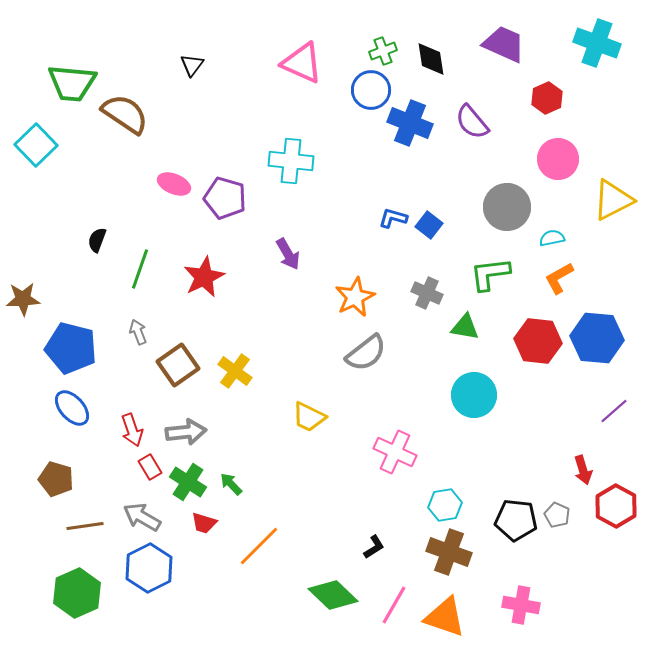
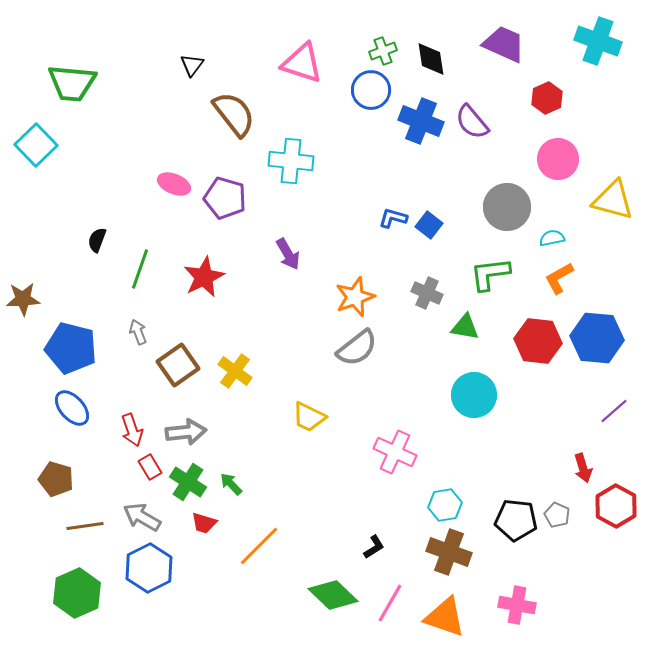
cyan cross at (597, 43): moved 1 px right, 2 px up
pink triangle at (302, 63): rotated 6 degrees counterclockwise
brown semicircle at (125, 114): moved 109 px right; rotated 18 degrees clockwise
blue cross at (410, 123): moved 11 px right, 2 px up
yellow triangle at (613, 200): rotated 42 degrees clockwise
orange star at (355, 297): rotated 6 degrees clockwise
gray semicircle at (366, 353): moved 9 px left, 5 px up
red arrow at (583, 470): moved 2 px up
pink line at (394, 605): moved 4 px left, 2 px up
pink cross at (521, 605): moved 4 px left
